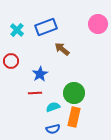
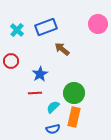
cyan semicircle: rotated 24 degrees counterclockwise
